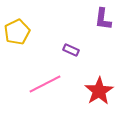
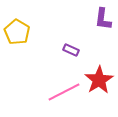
yellow pentagon: rotated 15 degrees counterclockwise
pink line: moved 19 px right, 8 px down
red star: moved 11 px up
